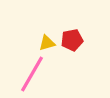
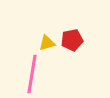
pink line: rotated 21 degrees counterclockwise
